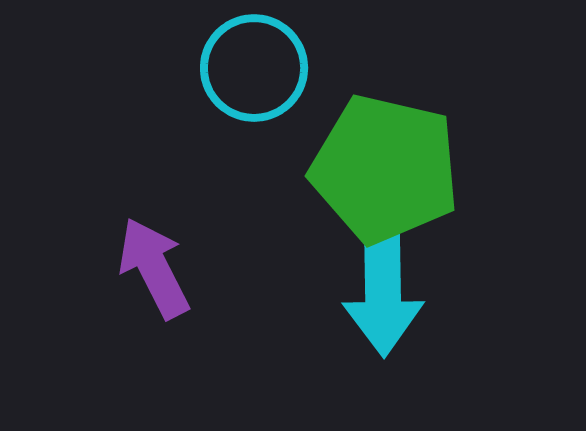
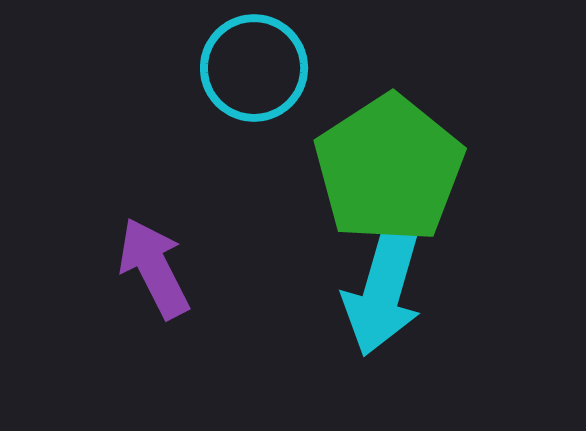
green pentagon: moved 4 px right; rotated 26 degrees clockwise
cyan arrow: rotated 17 degrees clockwise
